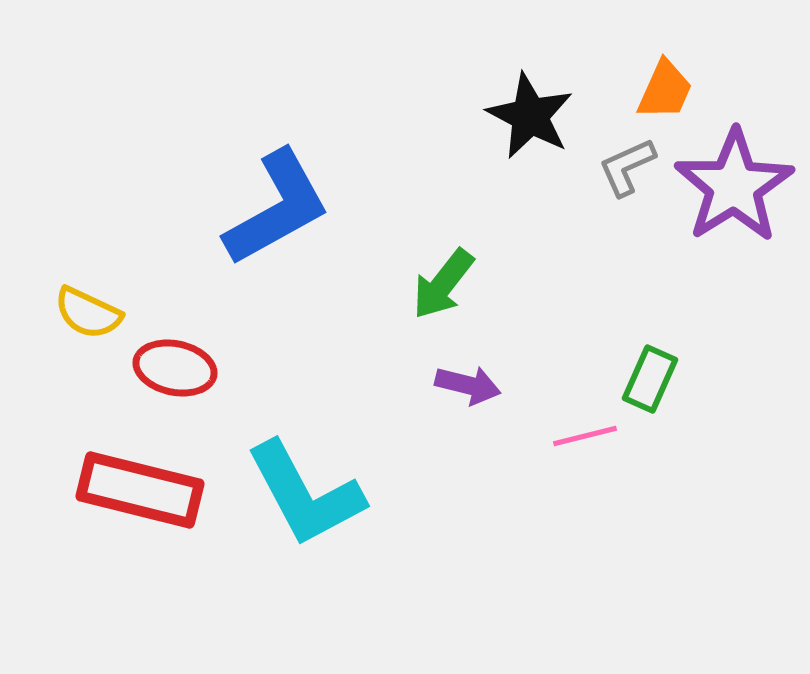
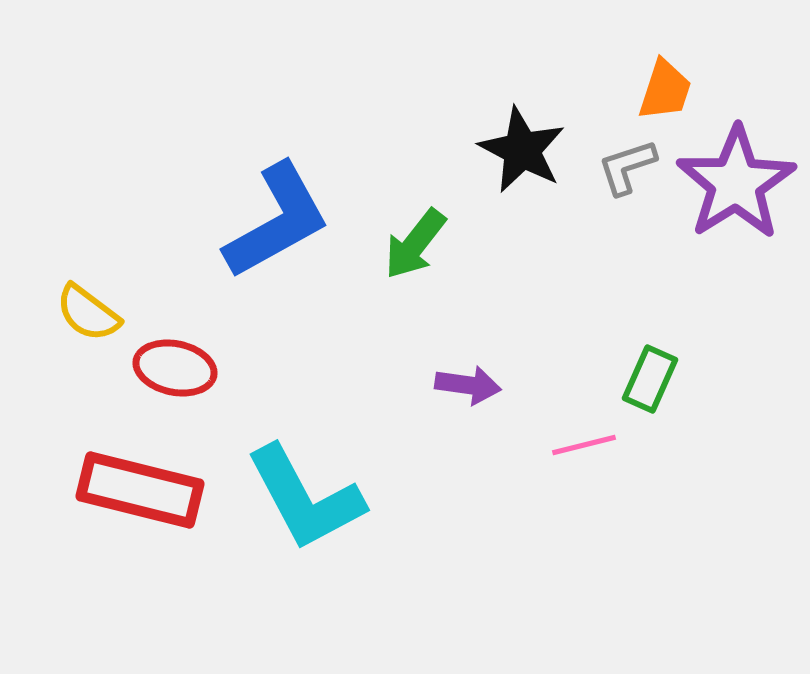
orange trapezoid: rotated 6 degrees counterclockwise
black star: moved 8 px left, 34 px down
gray L-shape: rotated 6 degrees clockwise
purple star: moved 2 px right, 3 px up
blue L-shape: moved 13 px down
green arrow: moved 28 px left, 40 px up
yellow semicircle: rotated 12 degrees clockwise
purple arrow: rotated 6 degrees counterclockwise
pink line: moved 1 px left, 9 px down
cyan L-shape: moved 4 px down
